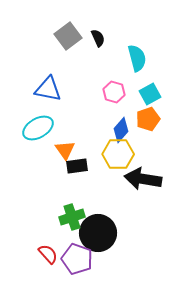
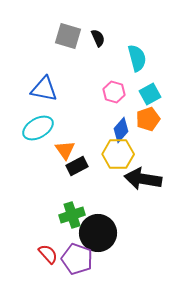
gray square: rotated 36 degrees counterclockwise
blue triangle: moved 4 px left
black rectangle: rotated 20 degrees counterclockwise
green cross: moved 2 px up
